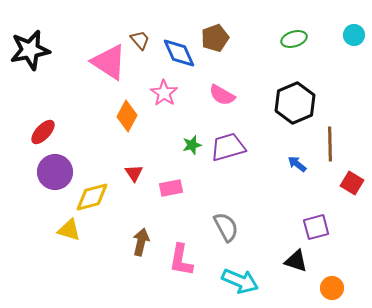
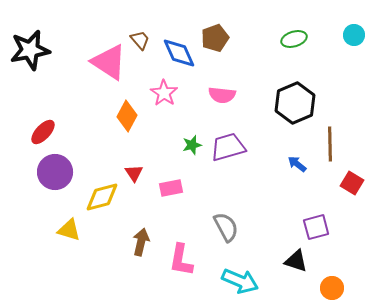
pink semicircle: rotated 24 degrees counterclockwise
yellow diamond: moved 10 px right
